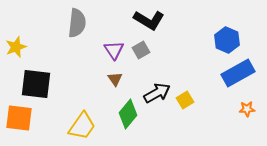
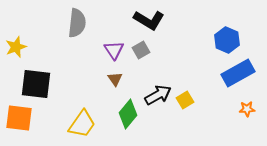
black arrow: moved 1 px right, 2 px down
yellow trapezoid: moved 2 px up
